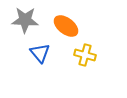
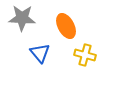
gray star: moved 3 px left, 2 px up
orange ellipse: rotated 25 degrees clockwise
